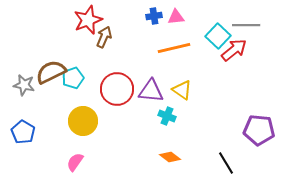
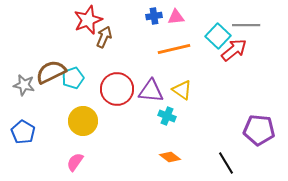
orange line: moved 1 px down
